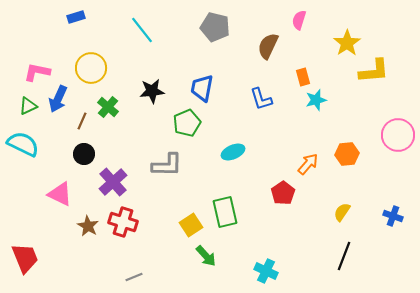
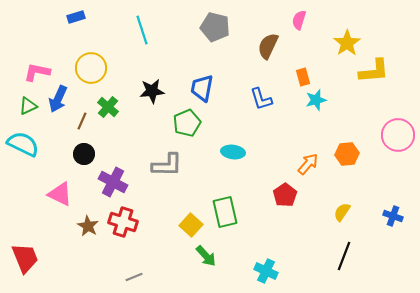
cyan line: rotated 20 degrees clockwise
cyan ellipse: rotated 30 degrees clockwise
purple cross: rotated 20 degrees counterclockwise
red pentagon: moved 2 px right, 2 px down
yellow square: rotated 15 degrees counterclockwise
